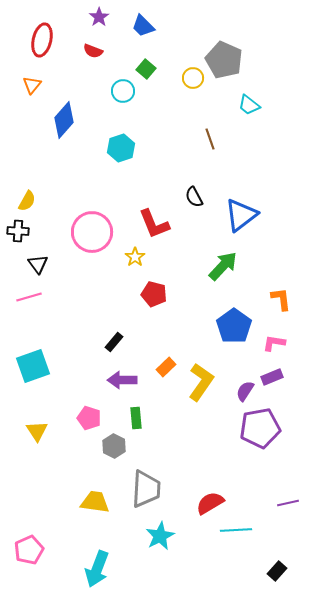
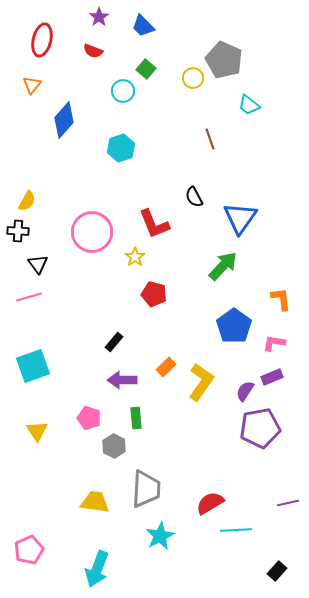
blue triangle at (241, 215): moved 1 px left, 3 px down; rotated 18 degrees counterclockwise
